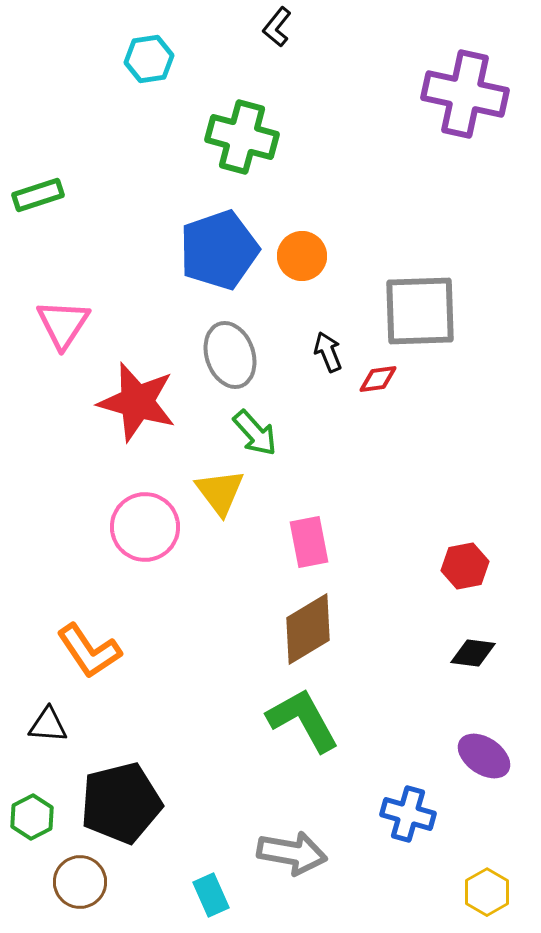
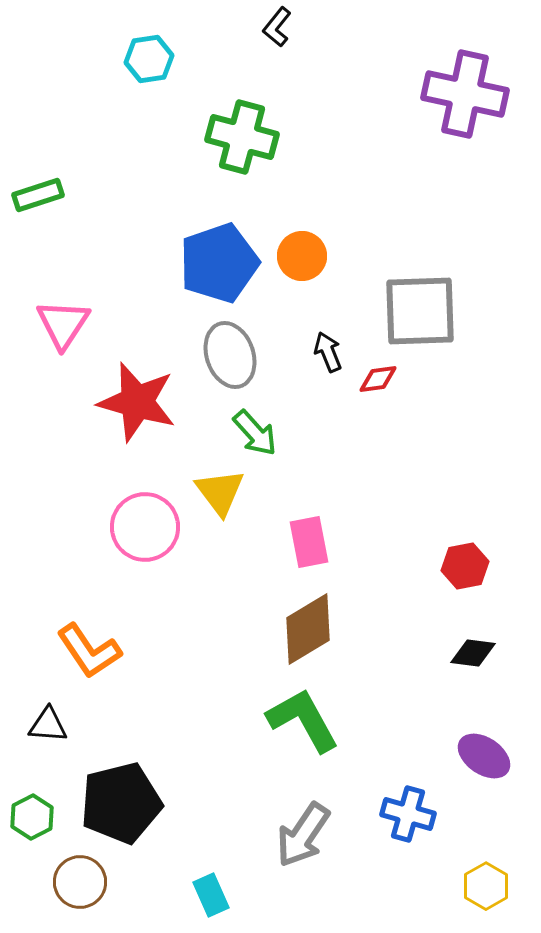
blue pentagon: moved 13 px down
gray arrow: moved 11 px right, 18 px up; rotated 114 degrees clockwise
yellow hexagon: moved 1 px left, 6 px up
